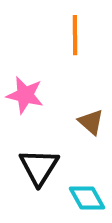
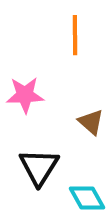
pink star: rotated 15 degrees counterclockwise
